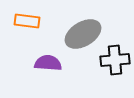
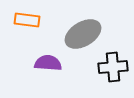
orange rectangle: moved 1 px up
black cross: moved 2 px left, 7 px down
